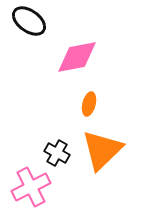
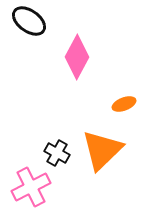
pink diamond: rotated 51 degrees counterclockwise
orange ellipse: moved 35 px right; rotated 55 degrees clockwise
